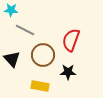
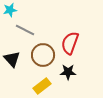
cyan star: moved 1 px left; rotated 16 degrees counterclockwise
red semicircle: moved 1 px left, 3 px down
yellow rectangle: moved 2 px right; rotated 48 degrees counterclockwise
